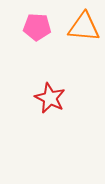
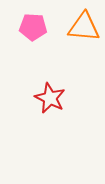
pink pentagon: moved 4 px left
